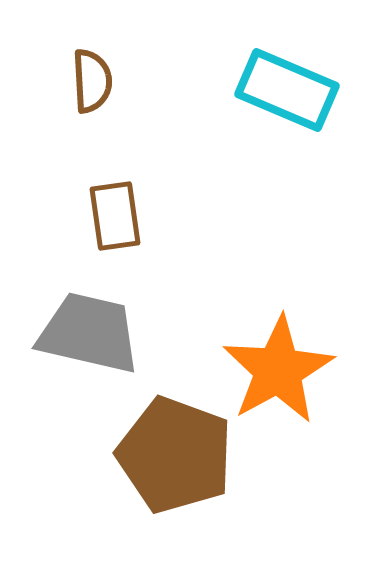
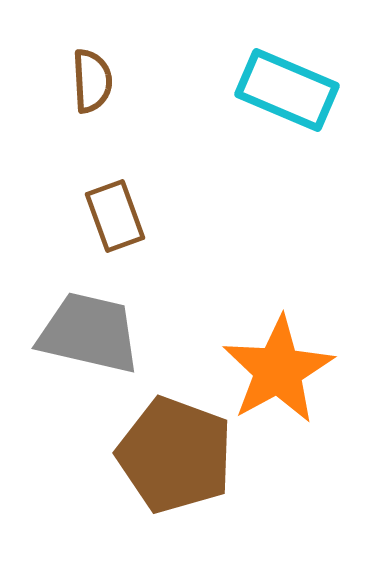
brown rectangle: rotated 12 degrees counterclockwise
